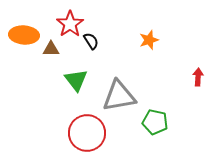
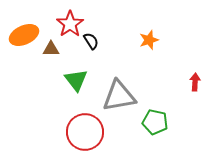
orange ellipse: rotated 28 degrees counterclockwise
red arrow: moved 3 px left, 5 px down
red circle: moved 2 px left, 1 px up
